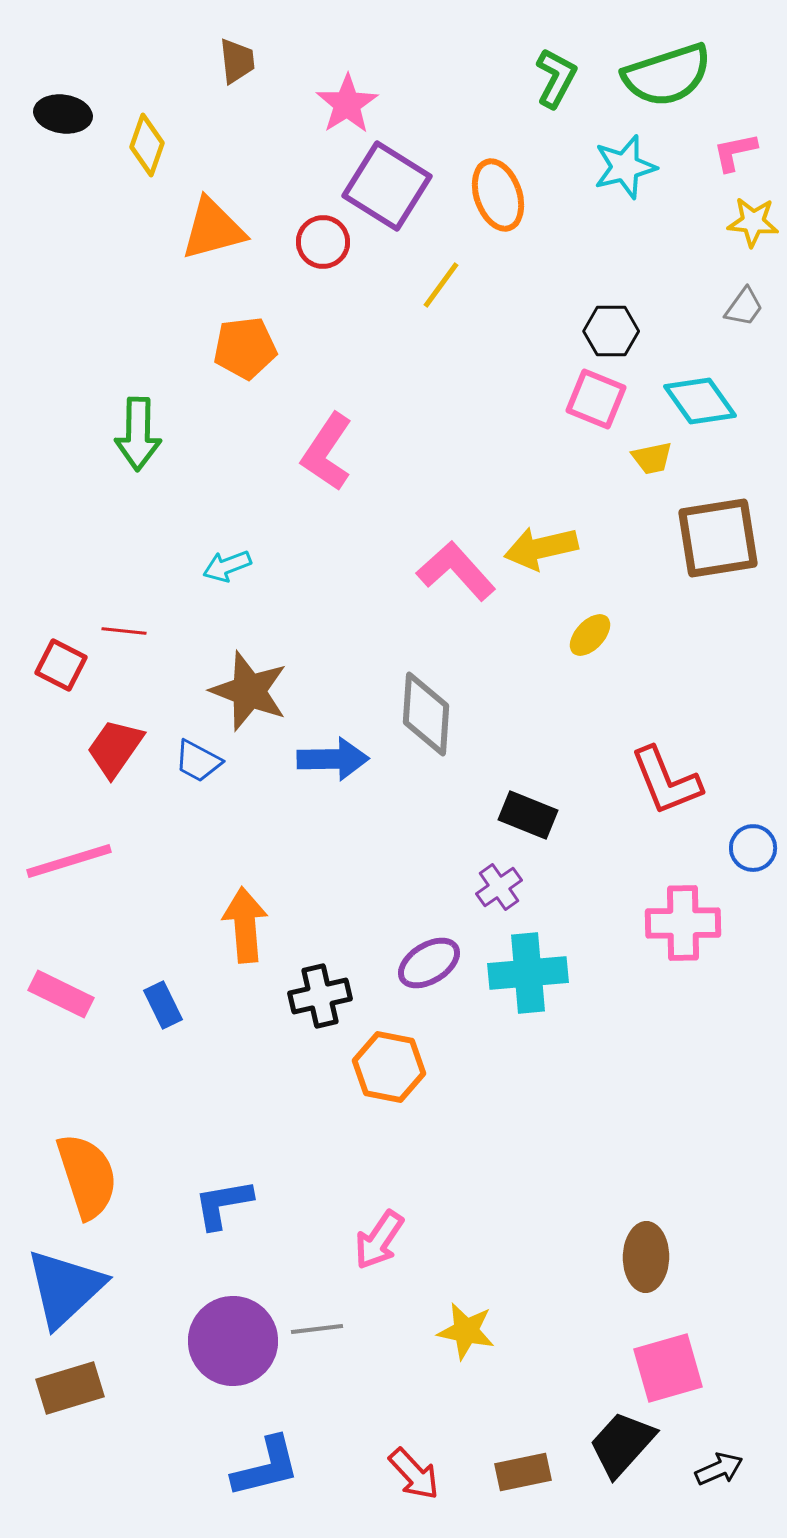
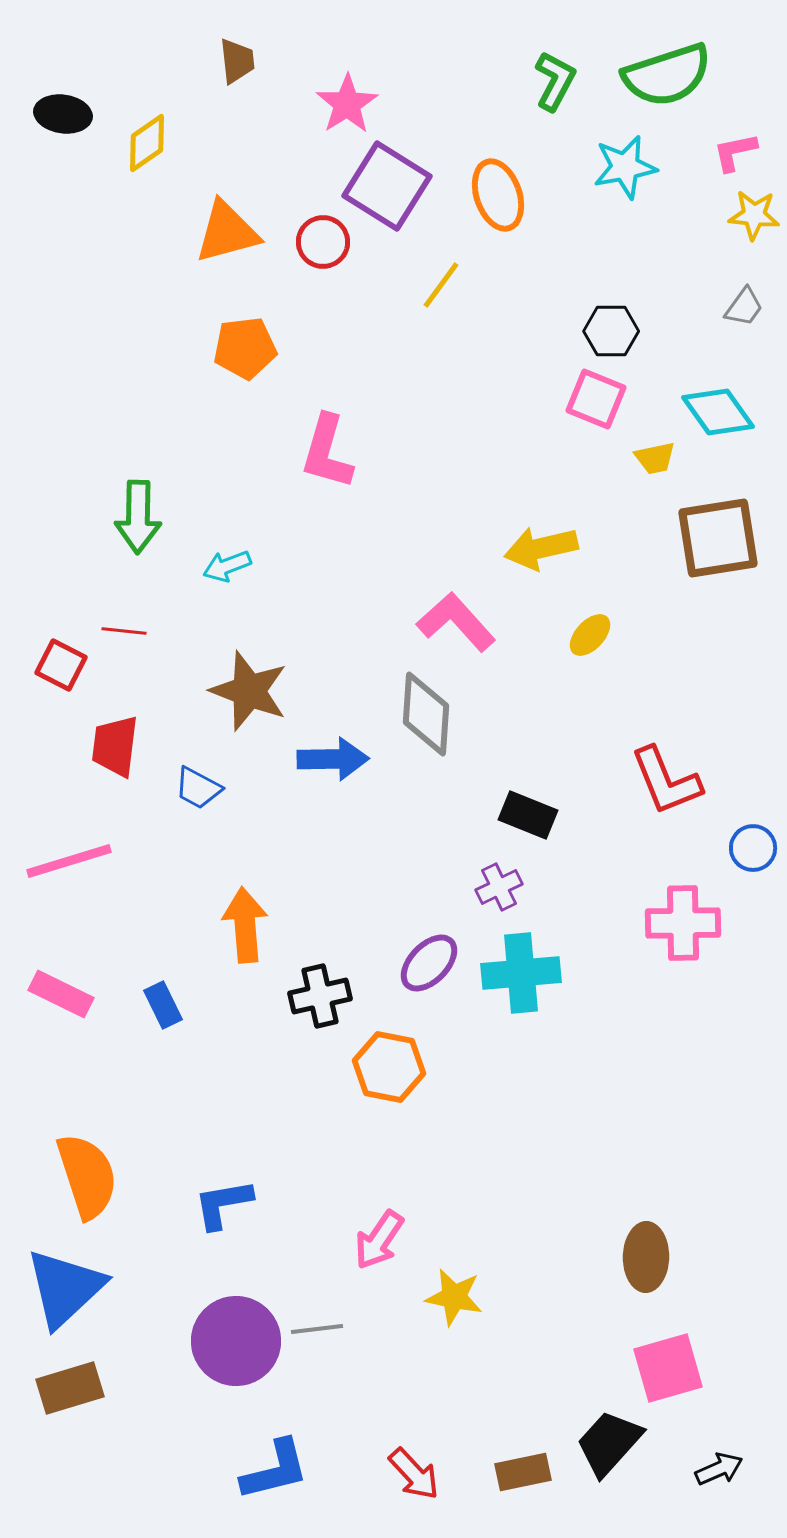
green L-shape at (556, 78): moved 1 px left, 3 px down
yellow diamond at (147, 145): moved 2 px up; rotated 36 degrees clockwise
cyan star at (625, 167): rotated 4 degrees clockwise
yellow star at (753, 222): moved 1 px right, 7 px up
orange triangle at (213, 229): moved 14 px right, 3 px down
cyan diamond at (700, 401): moved 18 px right, 11 px down
green arrow at (138, 434): moved 83 px down
pink L-shape at (327, 452): rotated 18 degrees counterclockwise
yellow trapezoid at (652, 458): moved 3 px right
pink L-shape at (456, 571): moved 51 px down
red trapezoid at (115, 748): moved 2 px up; rotated 28 degrees counterclockwise
blue trapezoid at (198, 761): moved 27 px down
purple cross at (499, 887): rotated 9 degrees clockwise
purple ellipse at (429, 963): rotated 14 degrees counterclockwise
cyan cross at (528, 973): moved 7 px left
yellow star at (466, 1331): moved 12 px left, 34 px up
purple circle at (233, 1341): moved 3 px right
black trapezoid at (622, 1444): moved 13 px left, 1 px up
blue L-shape at (266, 1467): moved 9 px right, 3 px down
